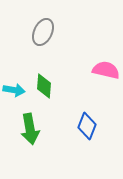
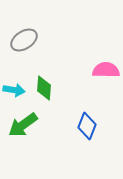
gray ellipse: moved 19 px left, 8 px down; rotated 32 degrees clockwise
pink semicircle: rotated 12 degrees counterclockwise
green diamond: moved 2 px down
green arrow: moved 7 px left, 4 px up; rotated 64 degrees clockwise
